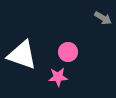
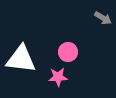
white triangle: moved 1 px left, 4 px down; rotated 12 degrees counterclockwise
